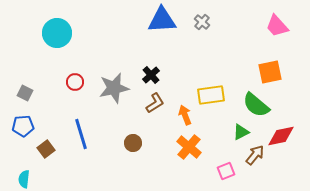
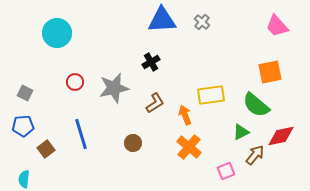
black cross: moved 13 px up; rotated 12 degrees clockwise
